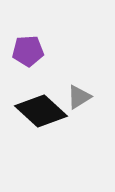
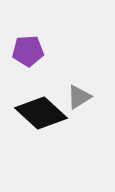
black diamond: moved 2 px down
